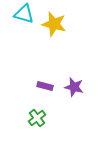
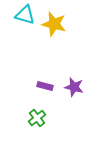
cyan triangle: moved 1 px right, 1 px down
